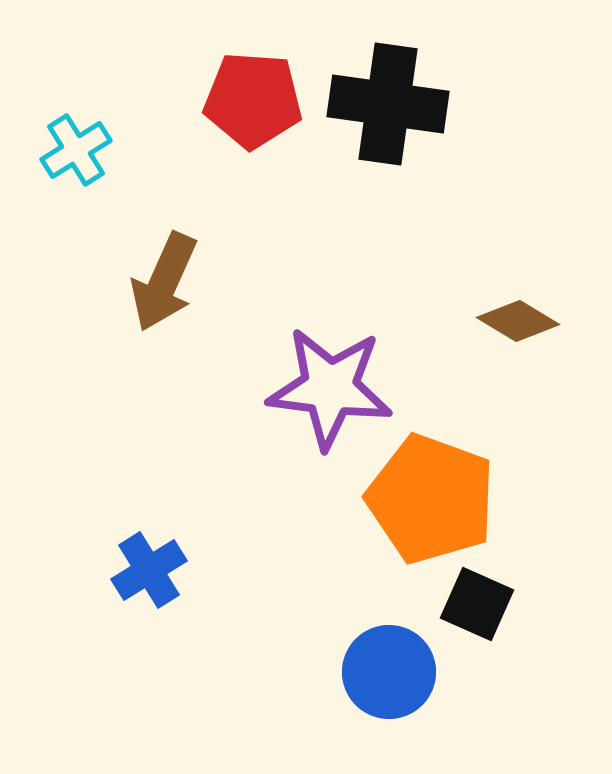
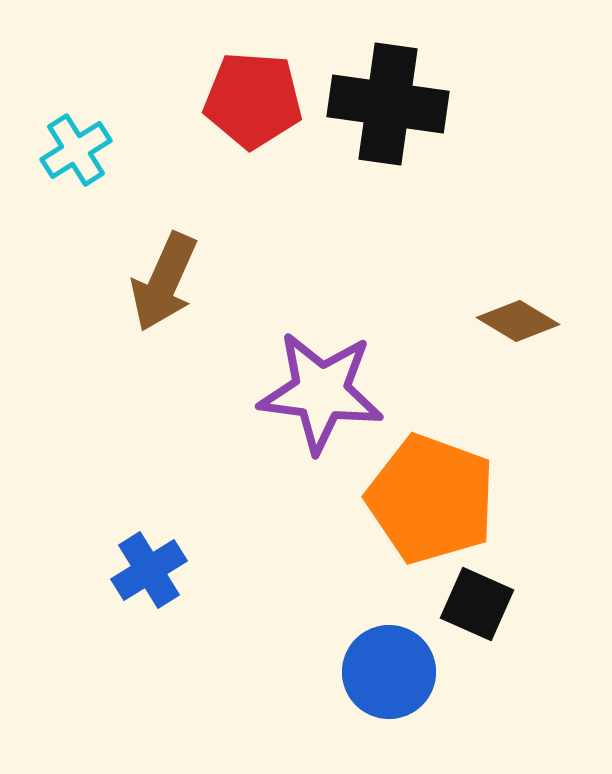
purple star: moved 9 px left, 4 px down
